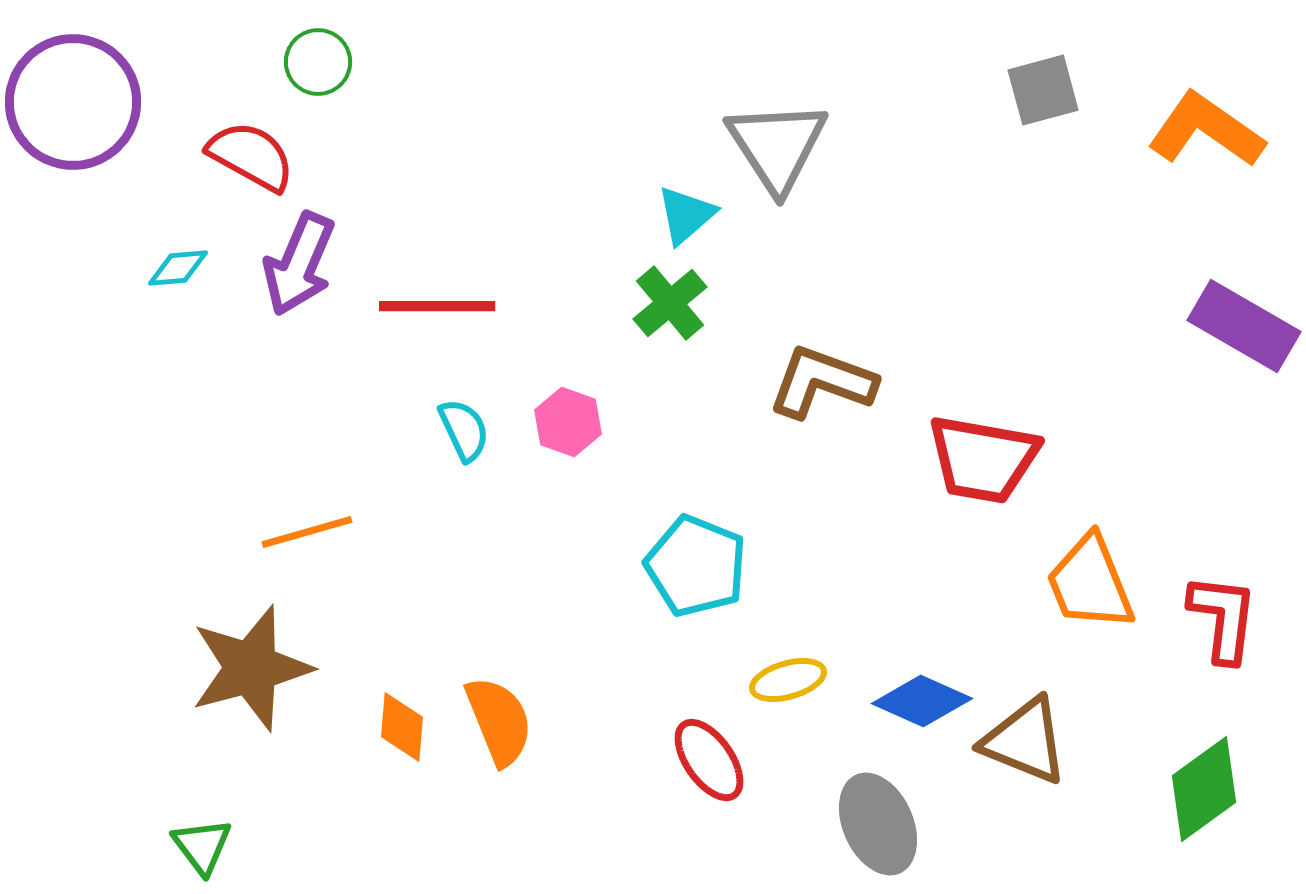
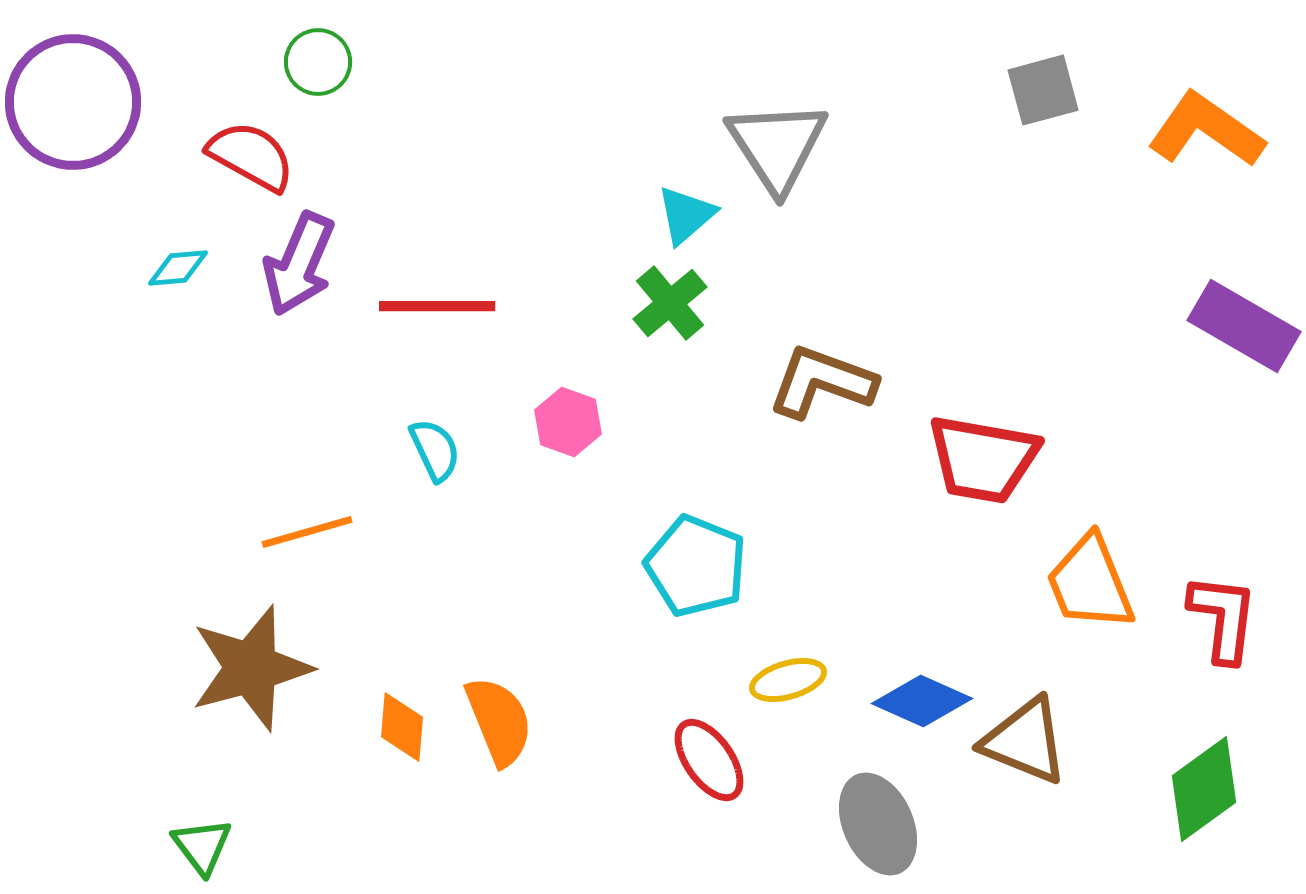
cyan semicircle: moved 29 px left, 20 px down
